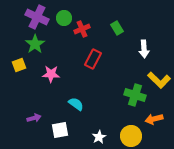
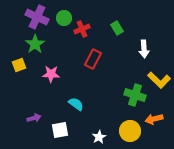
yellow circle: moved 1 px left, 5 px up
